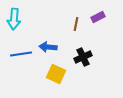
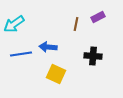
cyan arrow: moved 5 px down; rotated 50 degrees clockwise
black cross: moved 10 px right, 1 px up; rotated 30 degrees clockwise
